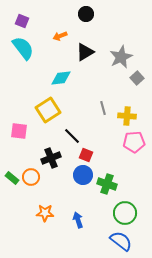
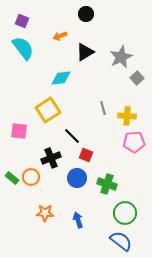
blue circle: moved 6 px left, 3 px down
